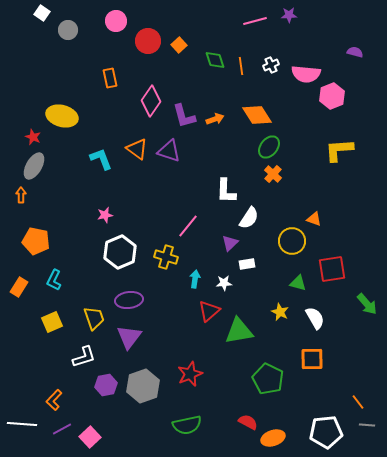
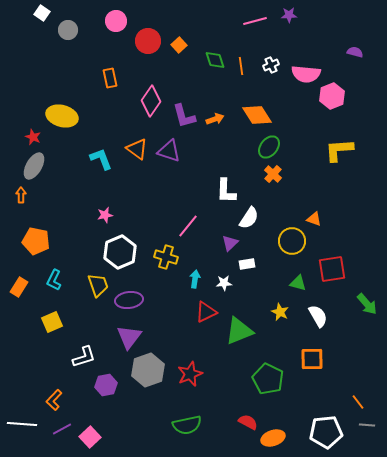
red triangle at (209, 311): moved 3 px left, 1 px down; rotated 15 degrees clockwise
yellow trapezoid at (94, 318): moved 4 px right, 33 px up
white semicircle at (315, 318): moved 3 px right, 2 px up
green triangle at (239, 331): rotated 12 degrees counterclockwise
gray hexagon at (143, 386): moved 5 px right, 16 px up
